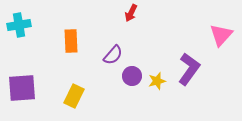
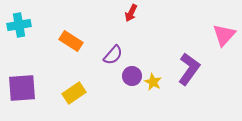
pink triangle: moved 3 px right
orange rectangle: rotated 55 degrees counterclockwise
yellow star: moved 4 px left, 1 px down; rotated 30 degrees counterclockwise
yellow rectangle: moved 3 px up; rotated 30 degrees clockwise
